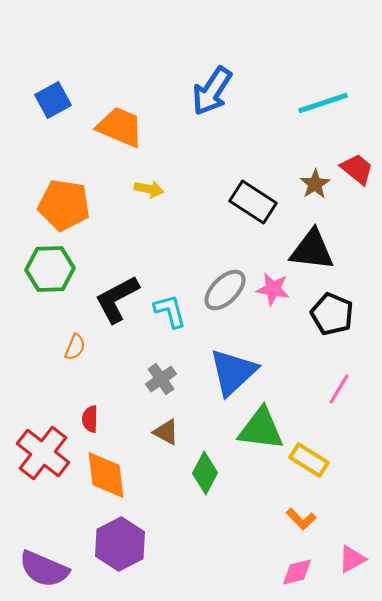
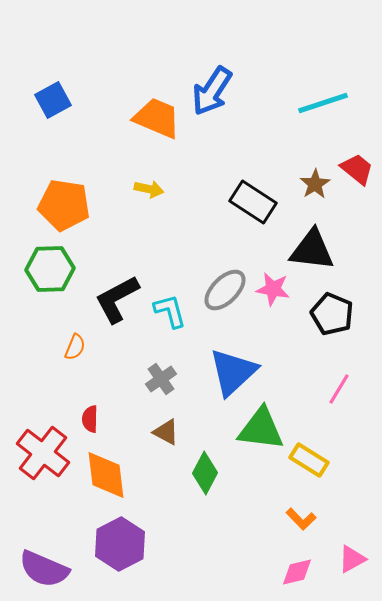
orange trapezoid: moved 37 px right, 9 px up
